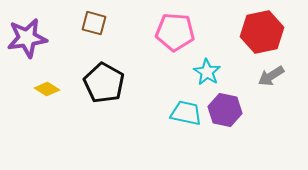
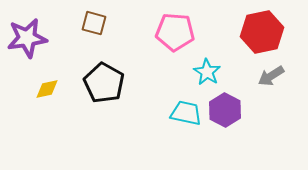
yellow diamond: rotated 45 degrees counterclockwise
purple hexagon: rotated 16 degrees clockwise
